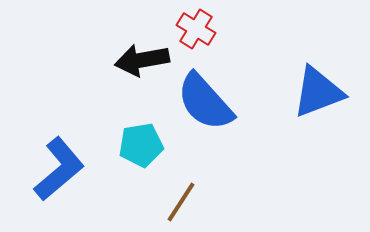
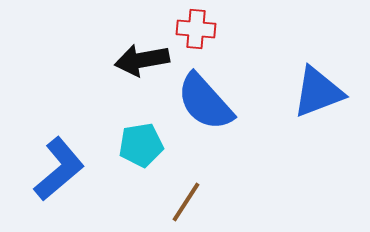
red cross: rotated 27 degrees counterclockwise
brown line: moved 5 px right
